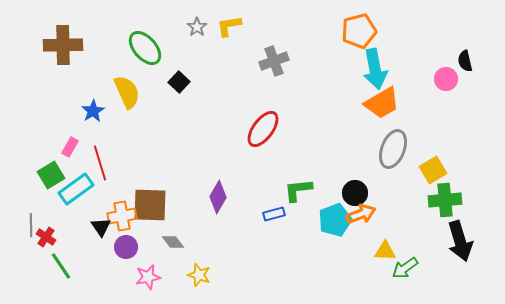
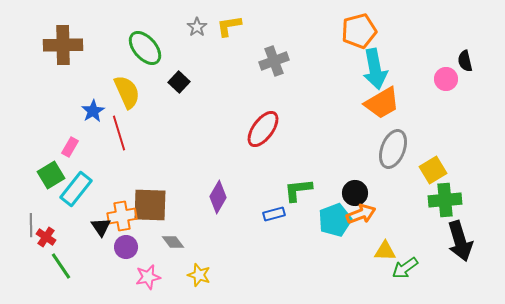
red line: moved 19 px right, 30 px up
cyan rectangle: rotated 16 degrees counterclockwise
